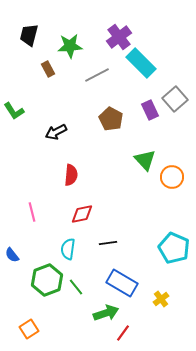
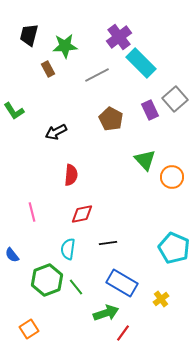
green star: moved 5 px left
